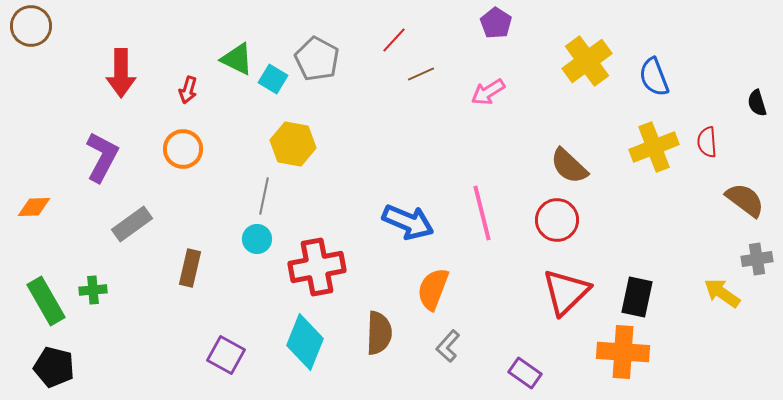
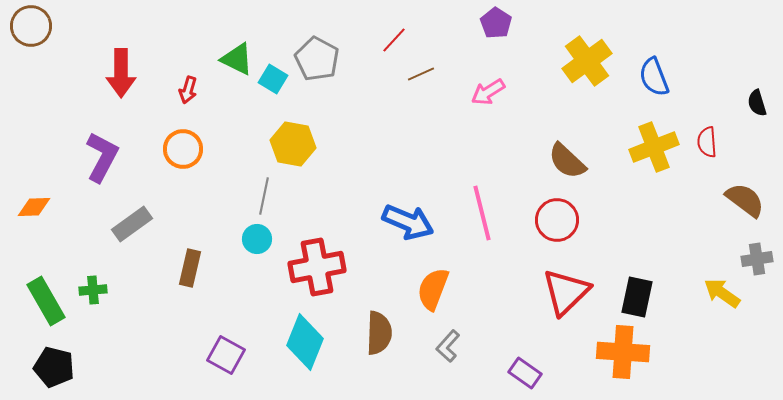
brown semicircle at (569, 166): moved 2 px left, 5 px up
